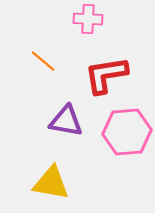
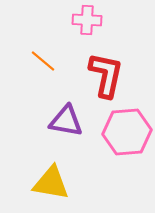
pink cross: moved 1 px left, 1 px down
red L-shape: rotated 111 degrees clockwise
